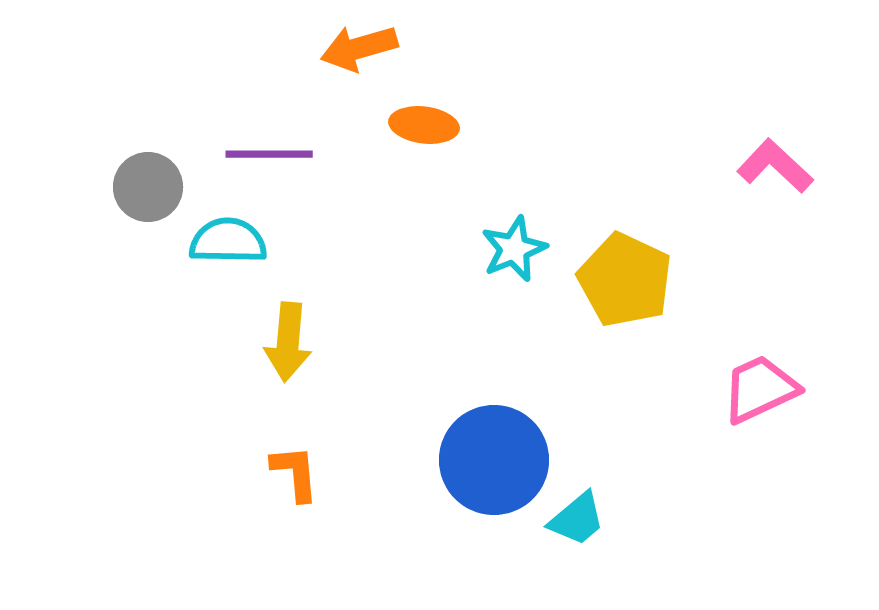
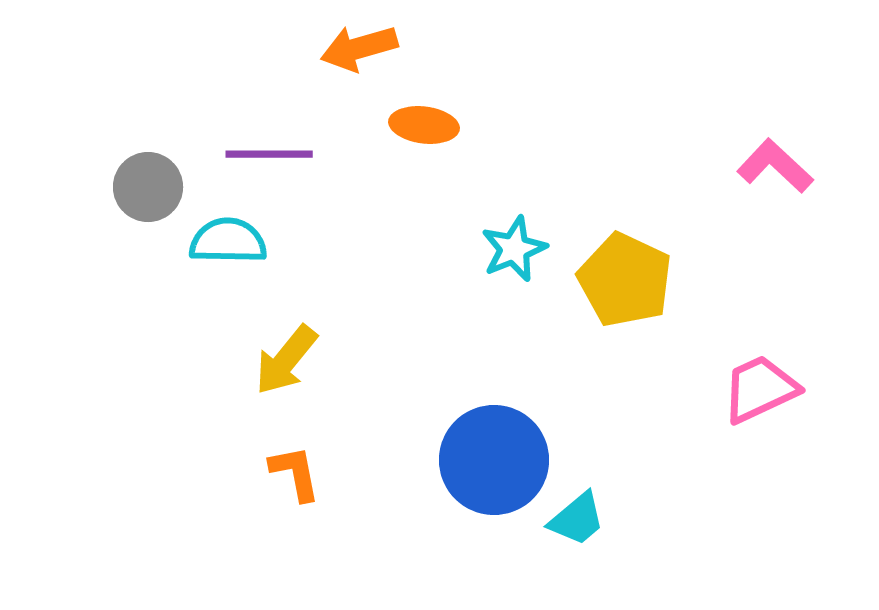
yellow arrow: moved 2 px left, 18 px down; rotated 34 degrees clockwise
orange L-shape: rotated 6 degrees counterclockwise
